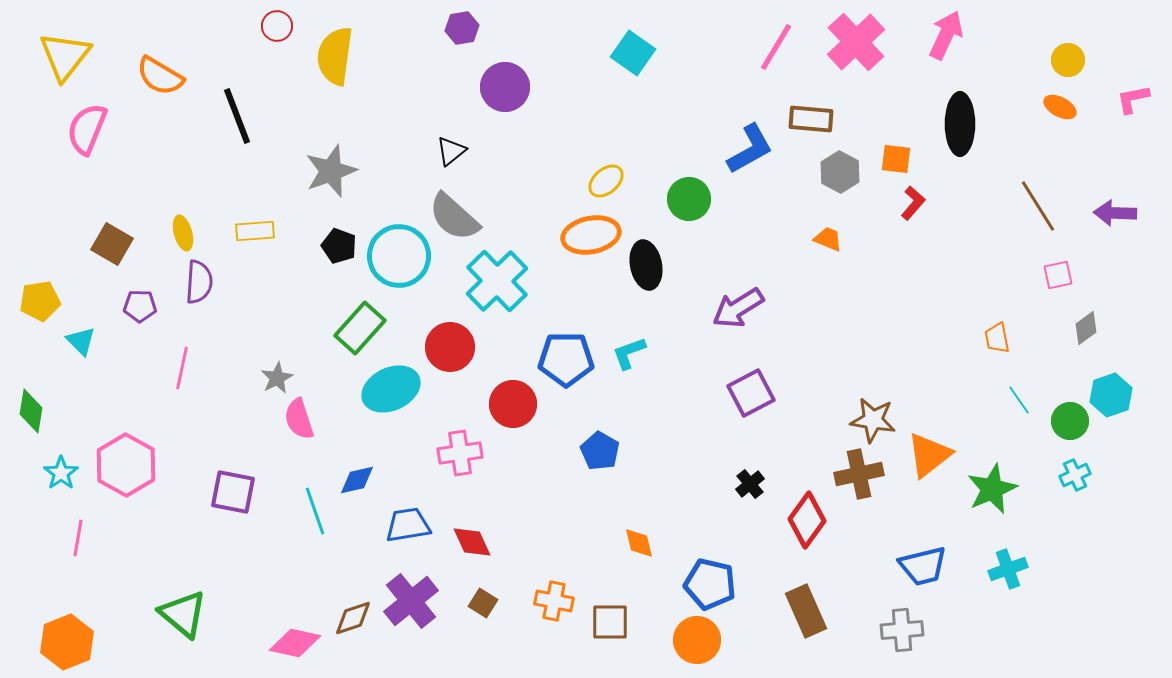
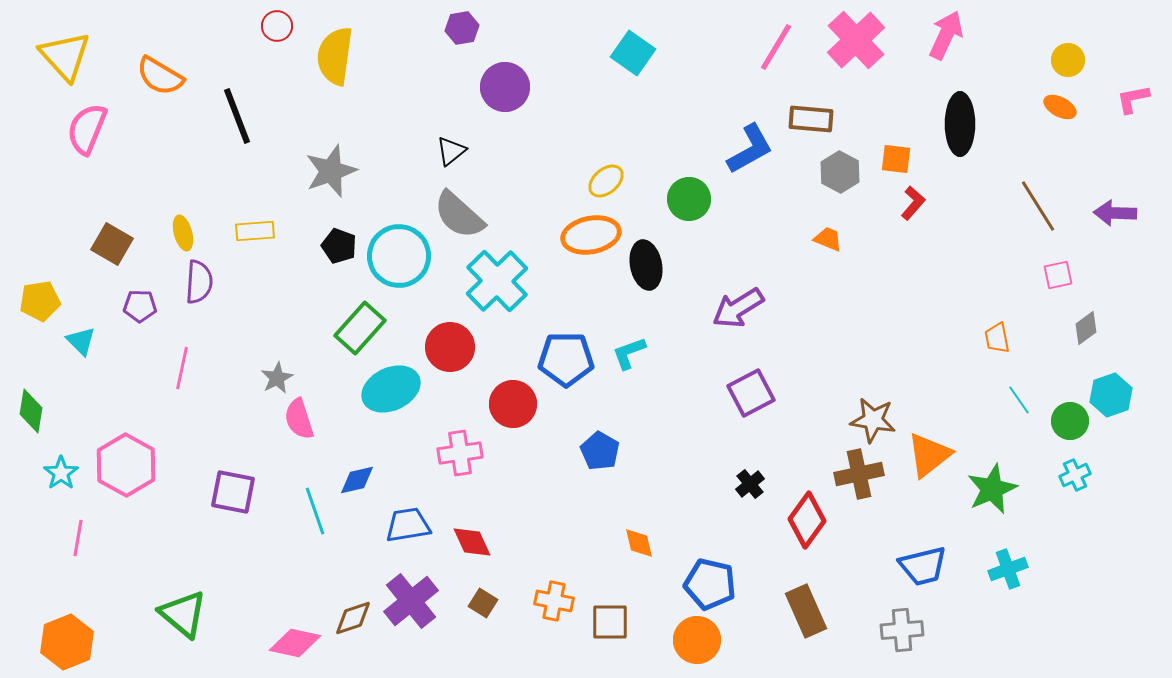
pink cross at (856, 42): moved 2 px up
yellow triangle at (65, 56): rotated 20 degrees counterclockwise
gray semicircle at (454, 217): moved 5 px right, 2 px up
